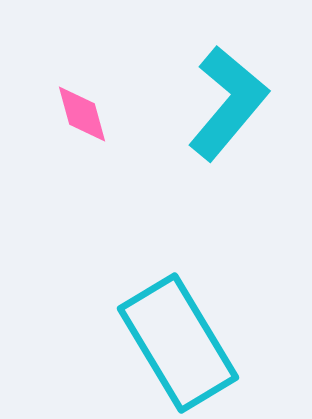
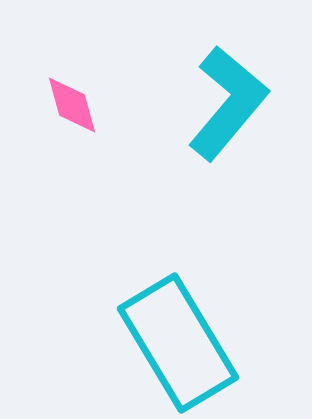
pink diamond: moved 10 px left, 9 px up
